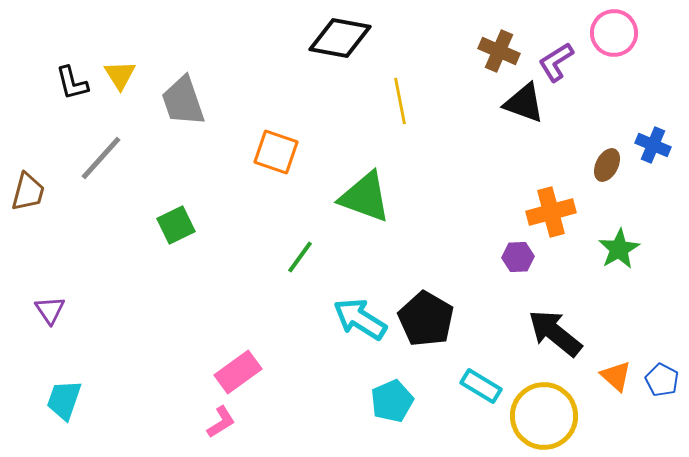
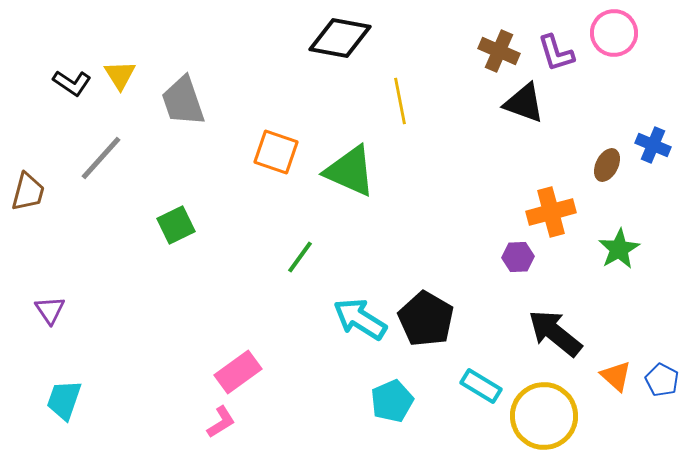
purple L-shape: moved 9 px up; rotated 75 degrees counterclockwise
black L-shape: rotated 42 degrees counterclockwise
green triangle: moved 15 px left, 26 px up; rotated 4 degrees clockwise
